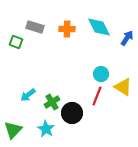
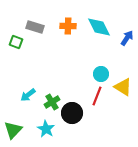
orange cross: moved 1 px right, 3 px up
